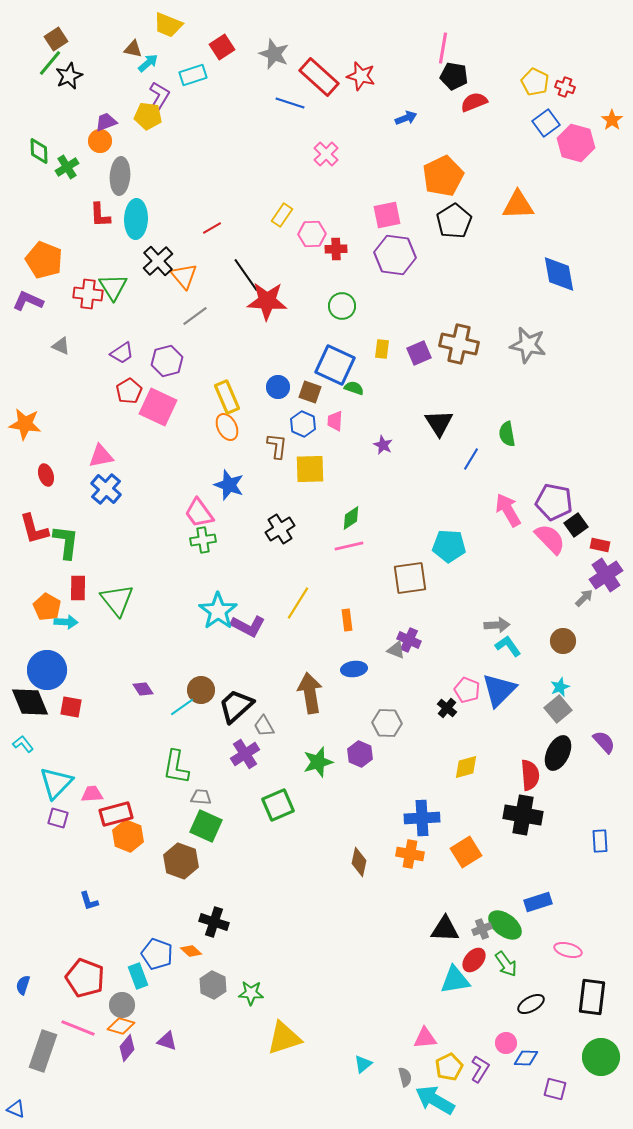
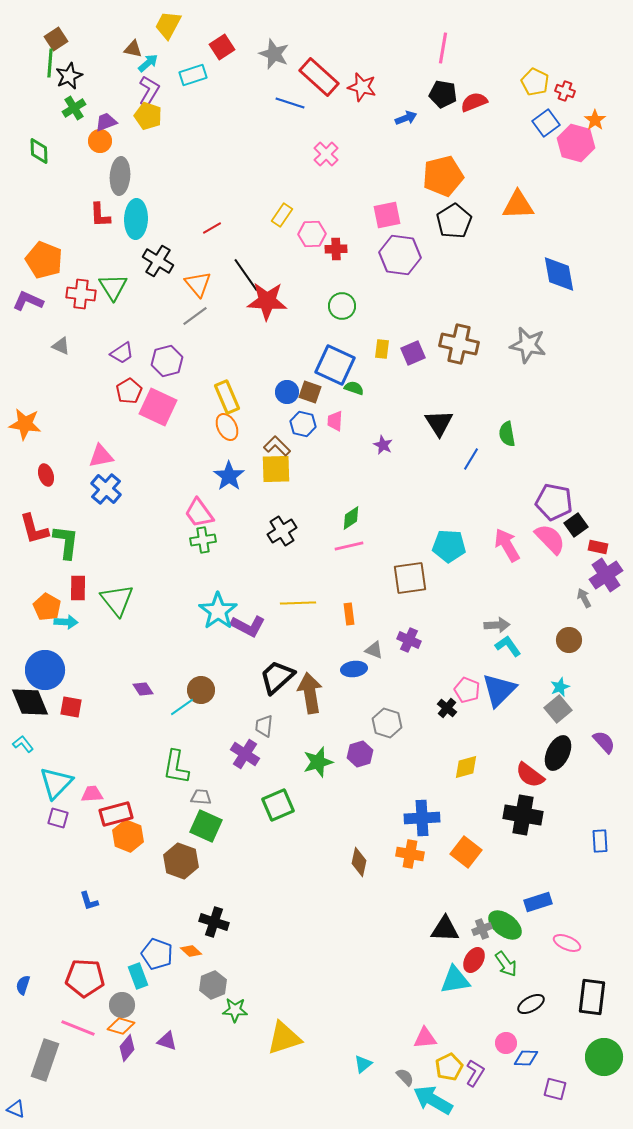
yellow trapezoid at (168, 25): rotated 96 degrees clockwise
green line at (50, 63): rotated 36 degrees counterclockwise
red star at (361, 76): moved 1 px right, 11 px down
black pentagon at (454, 76): moved 11 px left, 18 px down
red cross at (565, 87): moved 4 px down
purple L-shape at (159, 97): moved 10 px left, 6 px up
yellow pentagon at (148, 116): rotated 12 degrees clockwise
orange star at (612, 120): moved 17 px left
green cross at (67, 167): moved 7 px right, 59 px up
orange pentagon at (443, 176): rotated 12 degrees clockwise
purple hexagon at (395, 255): moved 5 px right
black cross at (158, 261): rotated 16 degrees counterclockwise
orange triangle at (184, 276): moved 14 px right, 8 px down
red cross at (88, 294): moved 7 px left
purple square at (419, 353): moved 6 px left
blue circle at (278, 387): moved 9 px right, 5 px down
blue hexagon at (303, 424): rotated 10 degrees counterclockwise
brown L-shape at (277, 446): rotated 52 degrees counterclockwise
yellow square at (310, 469): moved 34 px left
blue star at (229, 485): moved 9 px up; rotated 16 degrees clockwise
pink arrow at (508, 510): moved 1 px left, 35 px down
black cross at (280, 529): moved 2 px right, 2 px down
red rectangle at (600, 545): moved 2 px left, 2 px down
gray arrow at (584, 598): rotated 72 degrees counterclockwise
yellow line at (298, 603): rotated 56 degrees clockwise
orange rectangle at (347, 620): moved 2 px right, 6 px up
brown circle at (563, 641): moved 6 px right, 1 px up
gray triangle at (396, 650): moved 22 px left
blue circle at (47, 670): moved 2 px left
black trapezoid at (236, 706): moved 41 px right, 29 px up
gray hexagon at (387, 723): rotated 16 degrees clockwise
gray trapezoid at (264, 726): rotated 35 degrees clockwise
purple cross at (245, 754): rotated 24 degrees counterclockwise
purple hexagon at (360, 754): rotated 20 degrees clockwise
red semicircle at (530, 775): rotated 132 degrees clockwise
orange square at (466, 852): rotated 20 degrees counterclockwise
pink ellipse at (568, 950): moved 1 px left, 7 px up; rotated 8 degrees clockwise
red ellipse at (474, 960): rotated 10 degrees counterclockwise
red pentagon at (85, 978): rotated 18 degrees counterclockwise
gray hexagon at (213, 985): rotated 12 degrees clockwise
green star at (251, 993): moved 16 px left, 17 px down
gray rectangle at (43, 1051): moved 2 px right, 9 px down
green circle at (601, 1057): moved 3 px right
purple L-shape at (480, 1069): moved 5 px left, 4 px down
gray semicircle at (405, 1077): rotated 30 degrees counterclockwise
cyan arrow at (435, 1100): moved 2 px left
